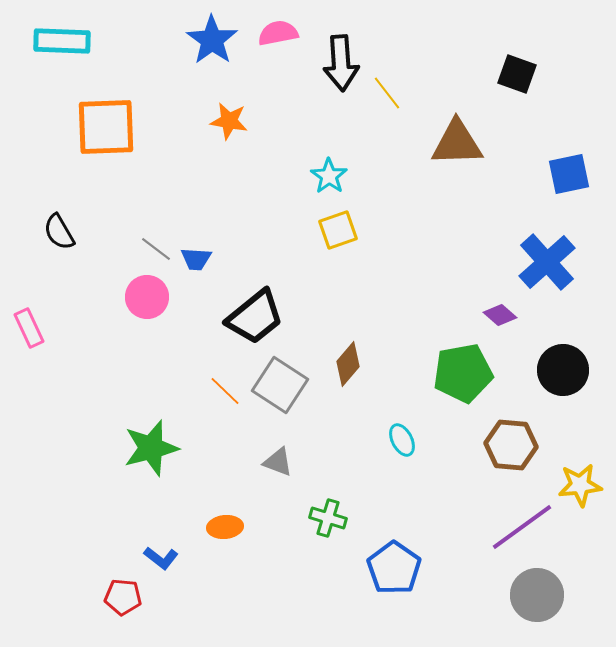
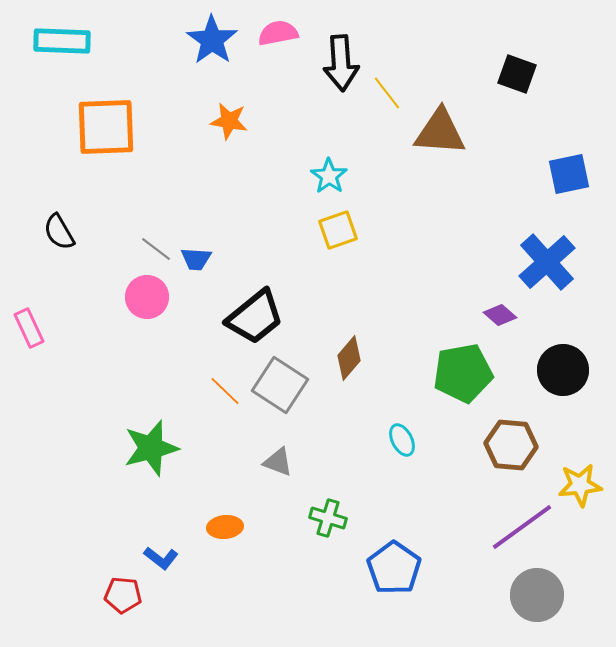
brown triangle: moved 17 px left, 11 px up; rotated 6 degrees clockwise
brown diamond: moved 1 px right, 6 px up
red pentagon: moved 2 px up
